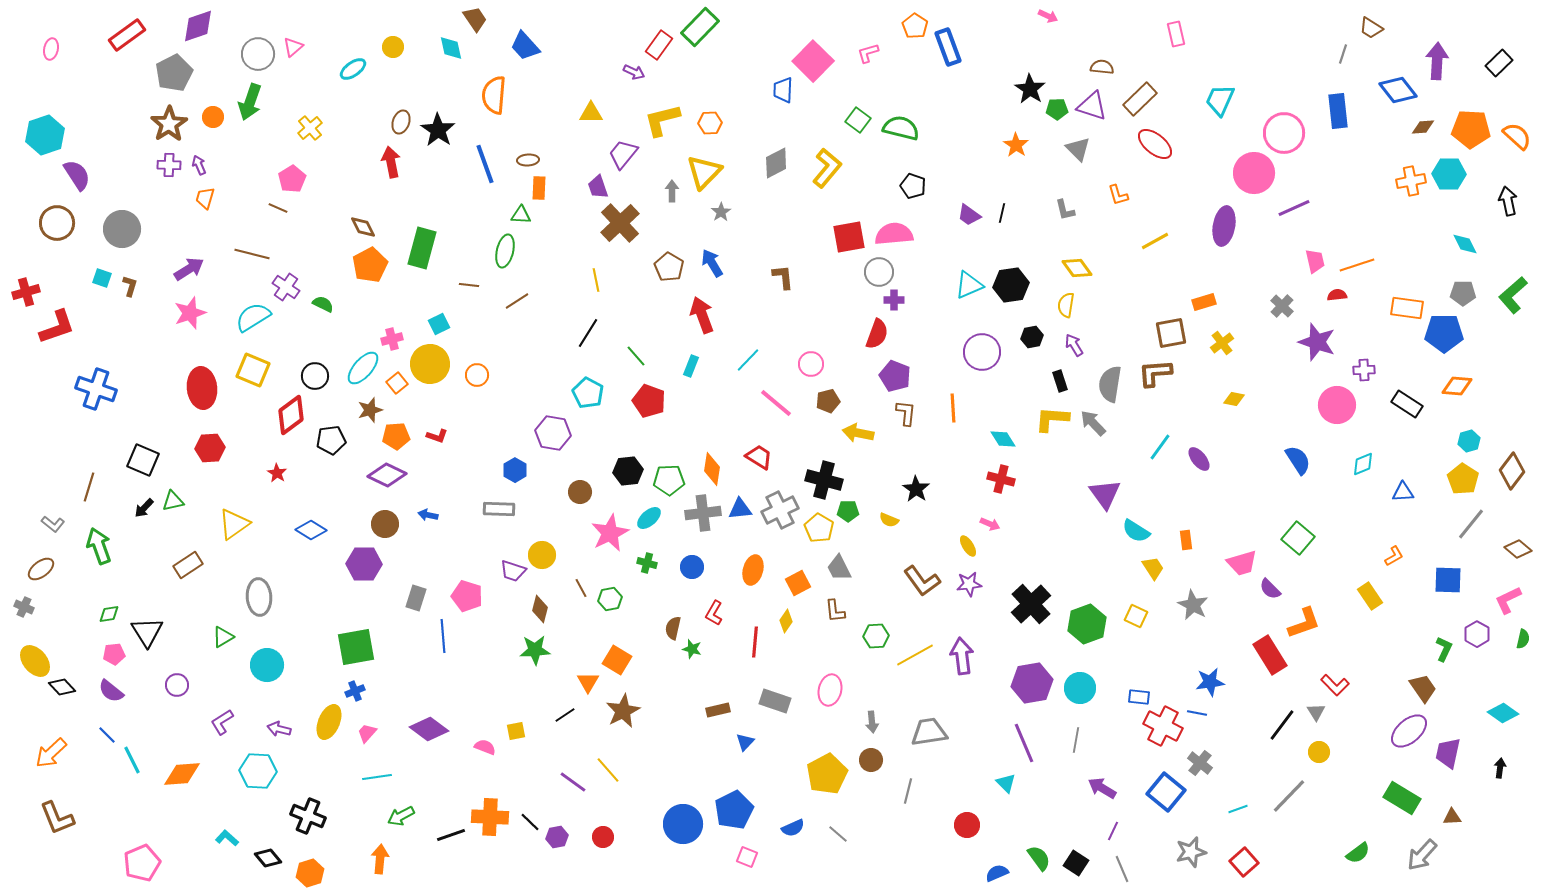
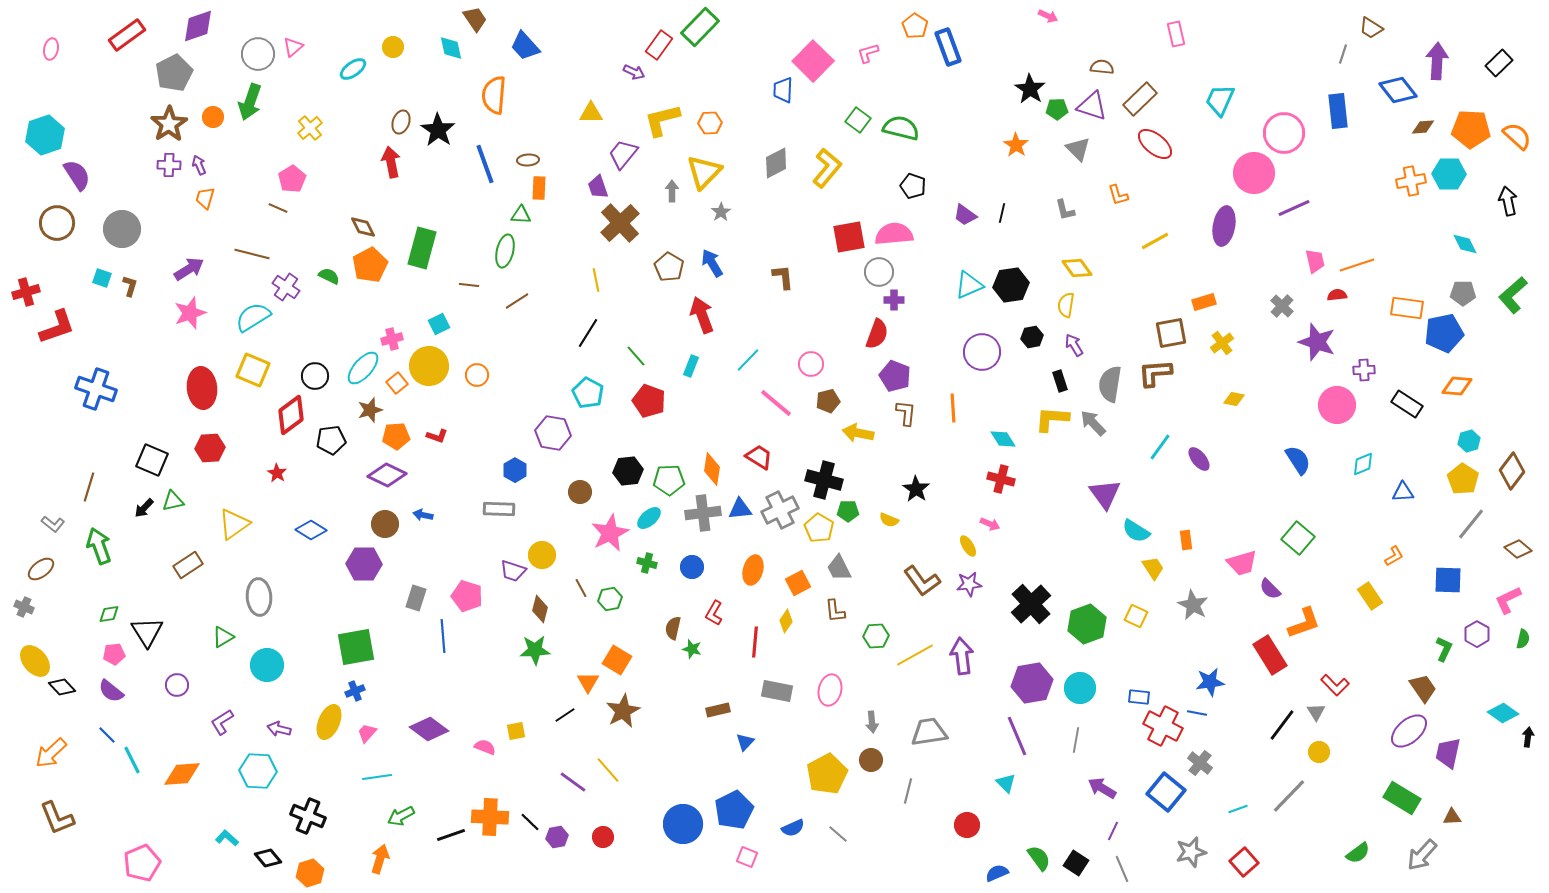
purple trapezoid at (969, 215): moved 4 px left
green semicircle at (323, 304): moved 6 px right, 28 px up
blue pentagon at (1444, 333): rotated 12 degrees counterclockwise
yellow circle at (430, 364): moved 1 px left, 2 px down
black square at (143, 460): moved 9 px right
blue arrow at (428, 515): moved 5 px left
gray rectangle at (775, 701): moved 2 px right, 10 px up; rotated 8 degrees counterclockwise
purple line at (1024, 743): moved 7 px left, 7 px up
black arrow at (1500, 768): moved 28 px right, 31 px up
orange arrow at (380, 859): rotated 12 degrees clockwise
